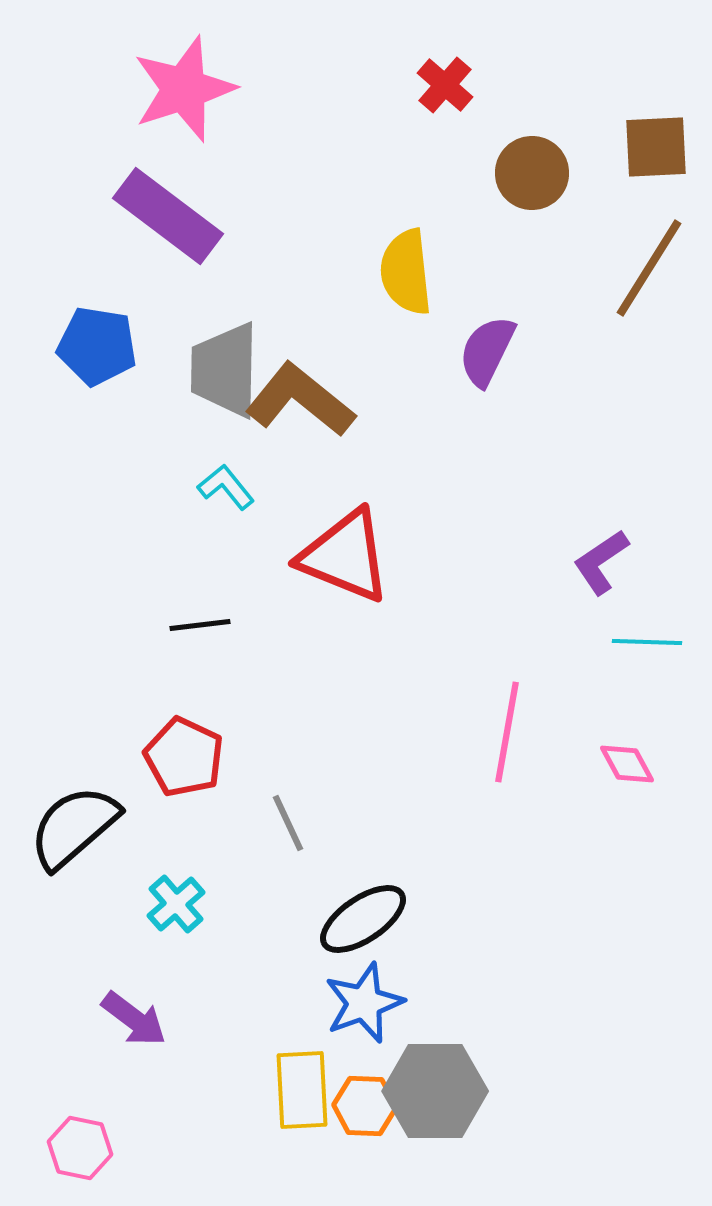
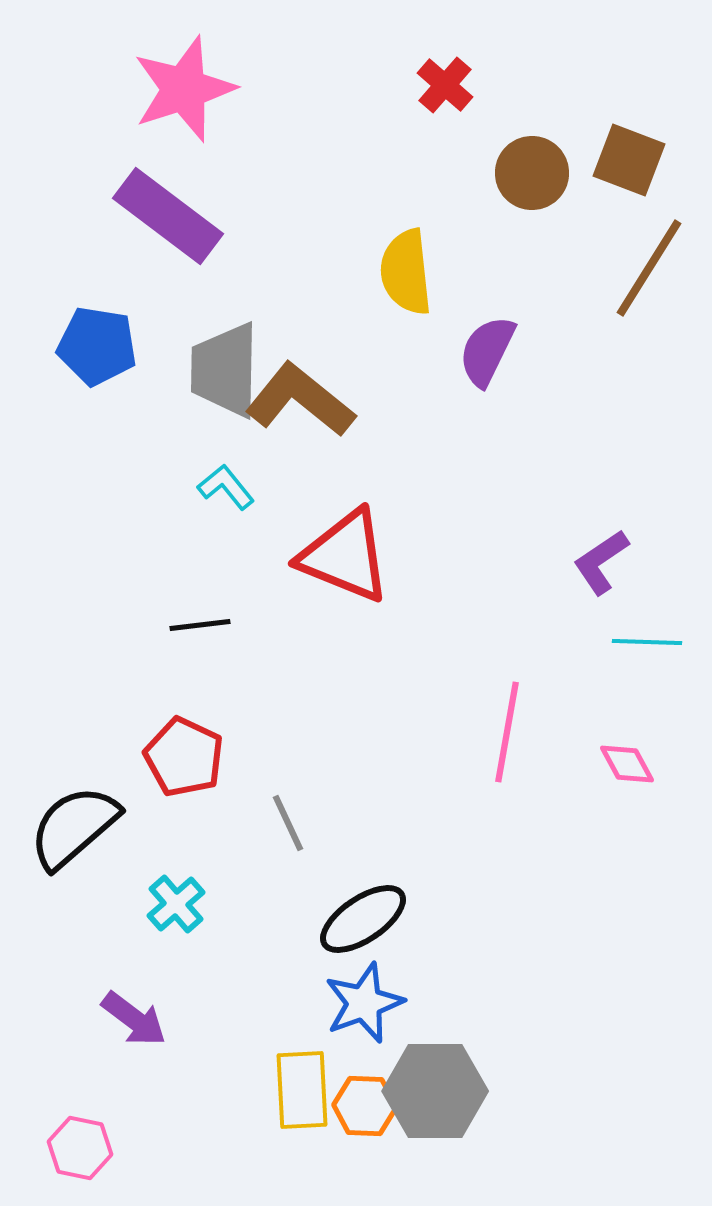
brown square: moved 27 px left, 13 px down; rotated 24 degrees clockwise
